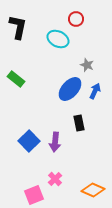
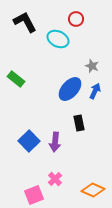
black L-shape: moved 7 px right, 5 px up; rotated 40 degrees counterclockwise
gray star: moved 5 px right, 1 px down
